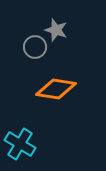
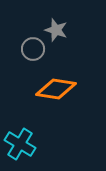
gray circle: moved 2 px left, 2 px down
